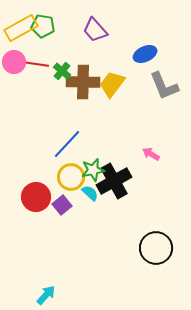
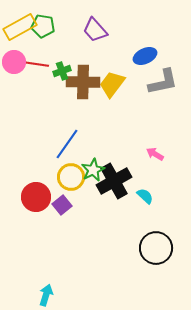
yellow rectangle: moved 1 px left, 1 px up
blue ellipse: moved 2 px down
green cross: rotated 30 degrees clockwise
gray L-shape: moved 1 px left, 4 px up; rotated 80 degrees counterclockwise
blue line: rotated 8 degrees counterclockwise
pink arrow: moved 4 px right
green star: rotated 15 degrees counterclockwise
cyan semicircle: moved 55 px right, 3 px down
cyan arrow: rotated 25 degrees counterclockwise
